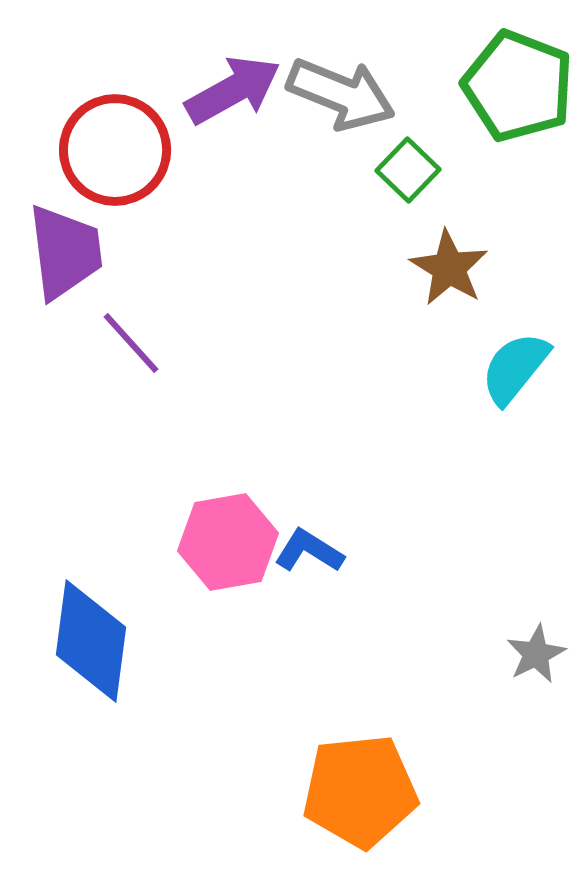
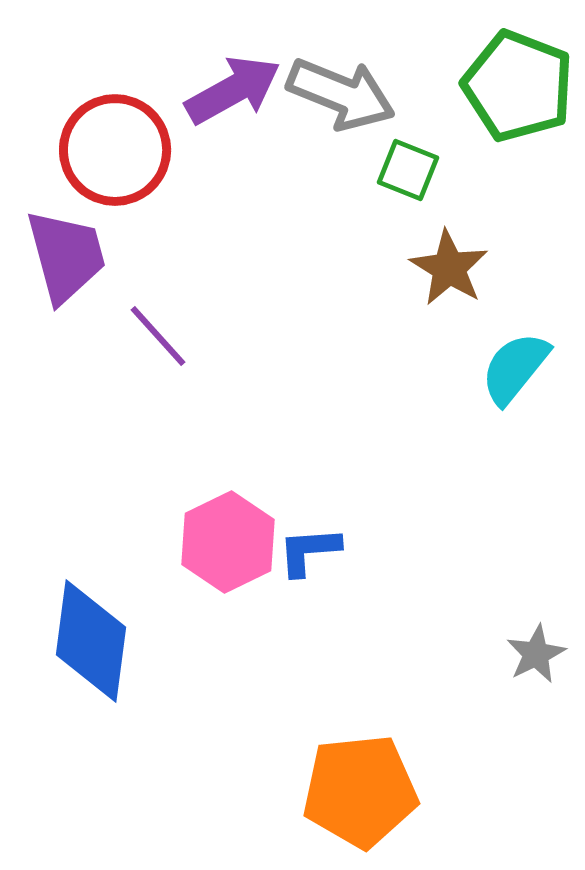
green square: rotated 22 degrees counterclockwise
purple trapezoid: moved 1 px right, 4 px down; rotated 8 degrees counterclockwise
purple line: moved 27 px right, 7 px up
pink hexagon: rotated 16 degrees counterclockwise
blue L-shape: rotated 36 degrees counterclockwise
